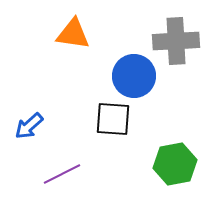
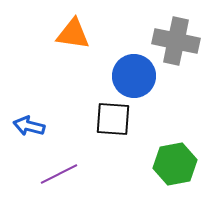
gray cross: rotated 15 degrees clockwise
blue arrow: rotated 56 degrees clockwise
purple line: moved 3 px left
